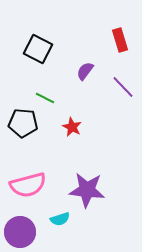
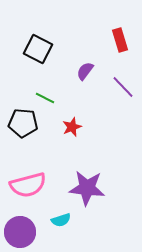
red star: rotated 24 degrees clockwise
purple star: moved 2 px up
cyan semicircle: moved 1 px right, 1 px down
